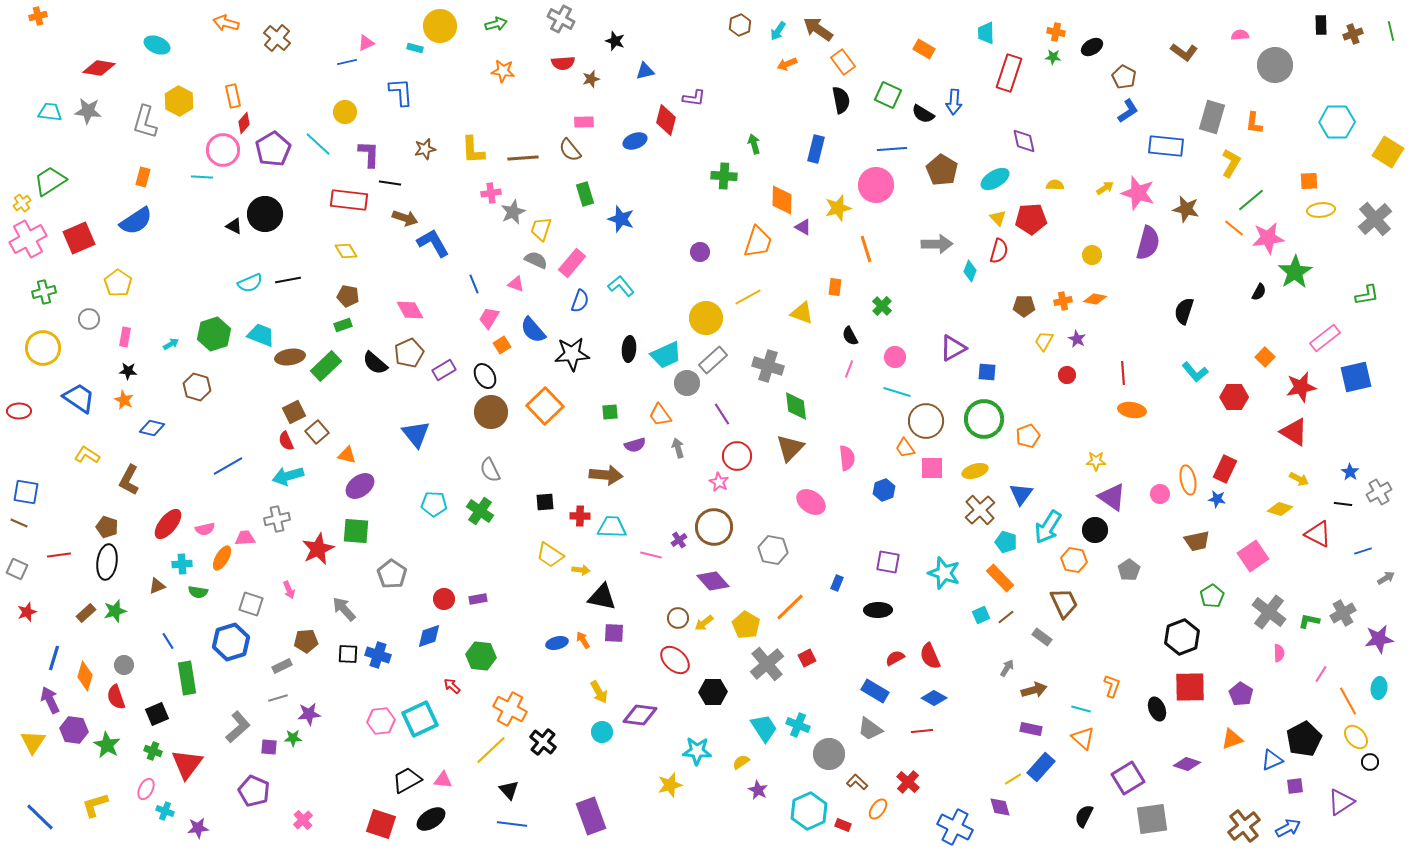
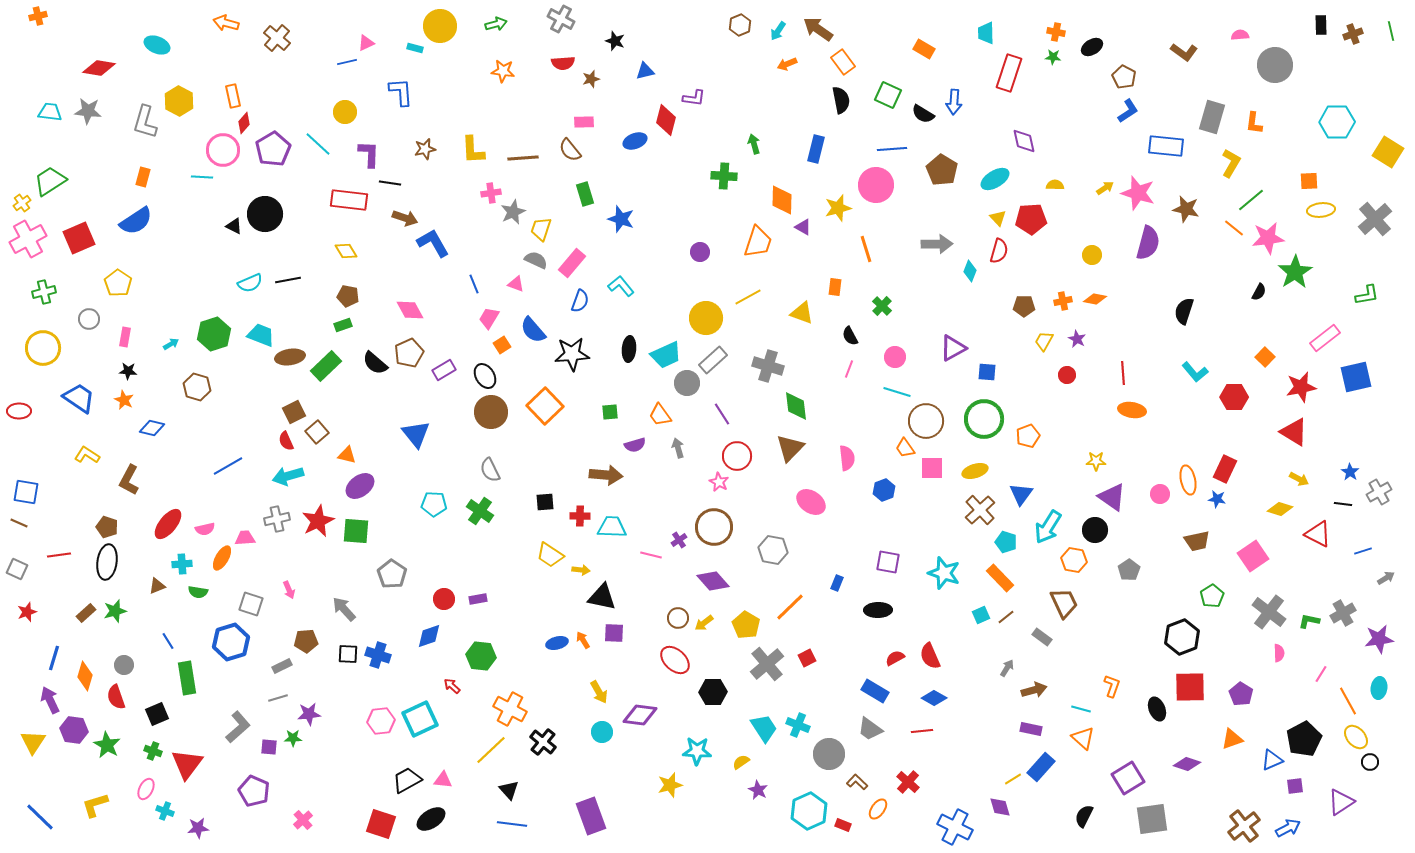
red star at (318, 549): moved 28 px up
